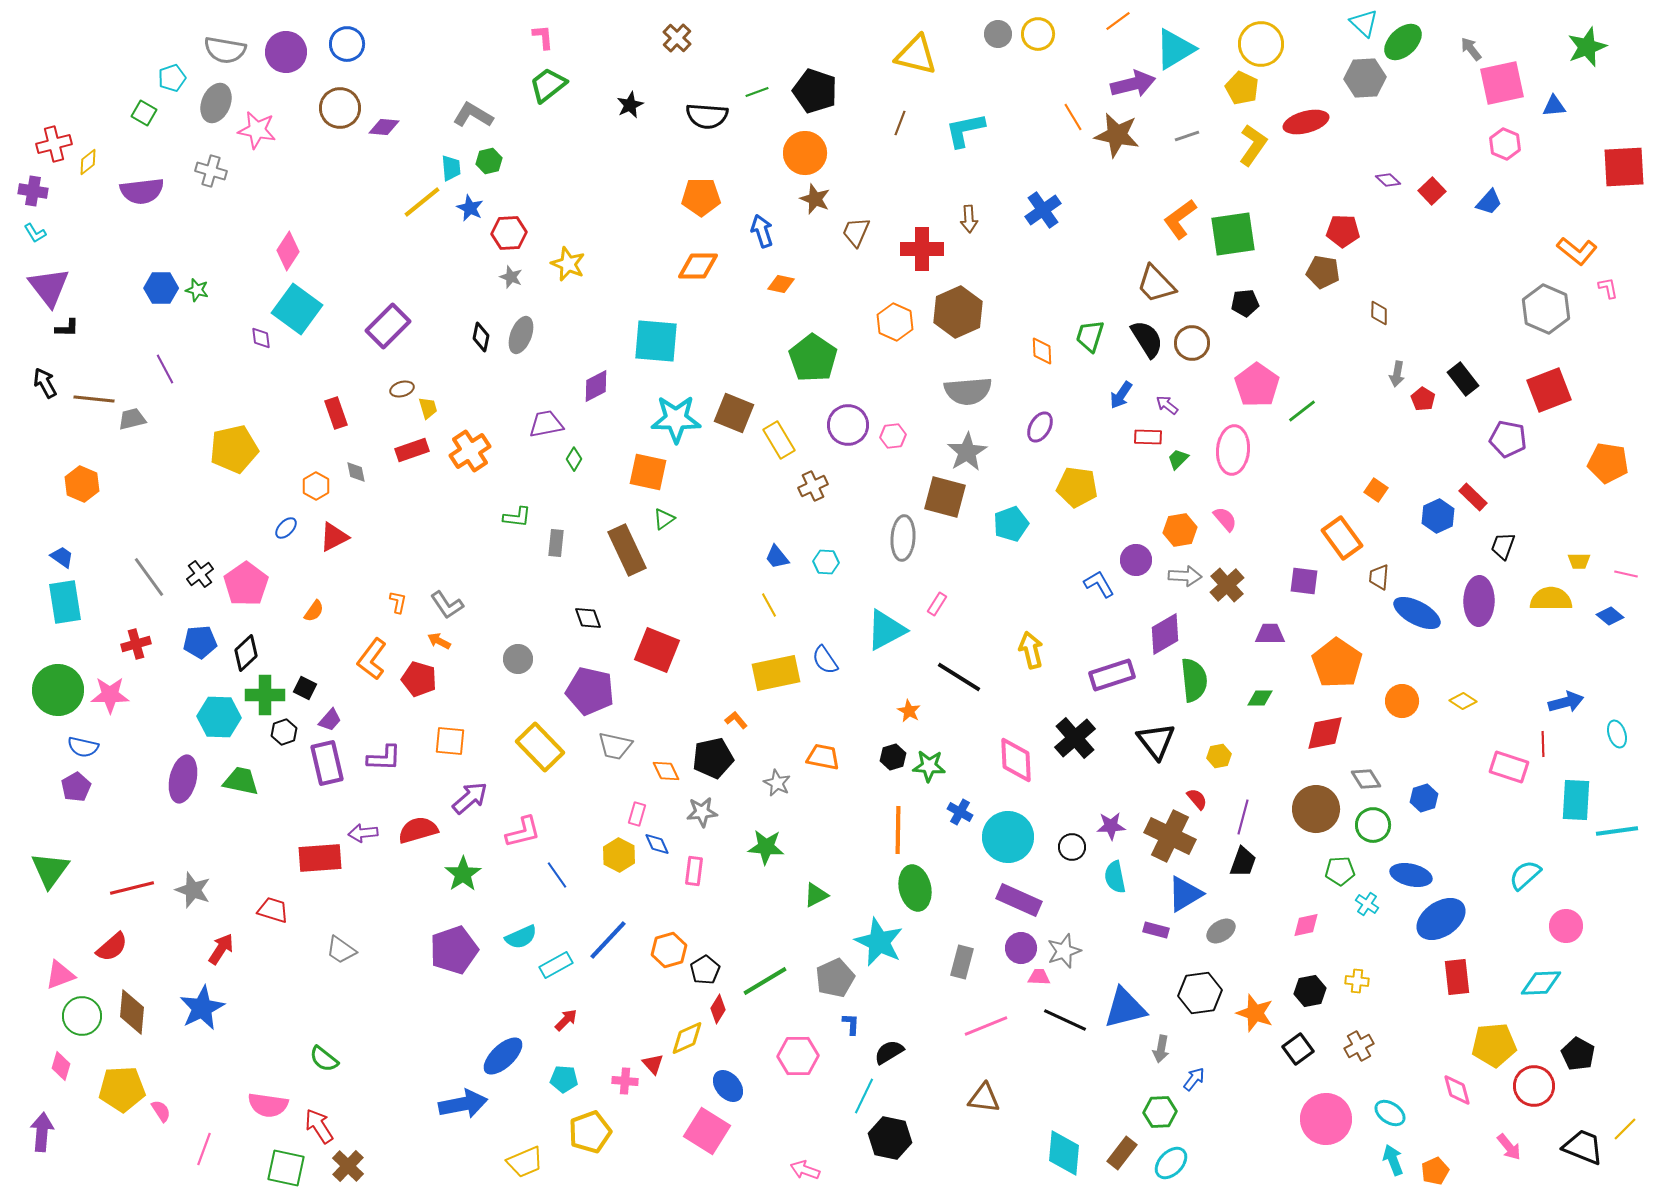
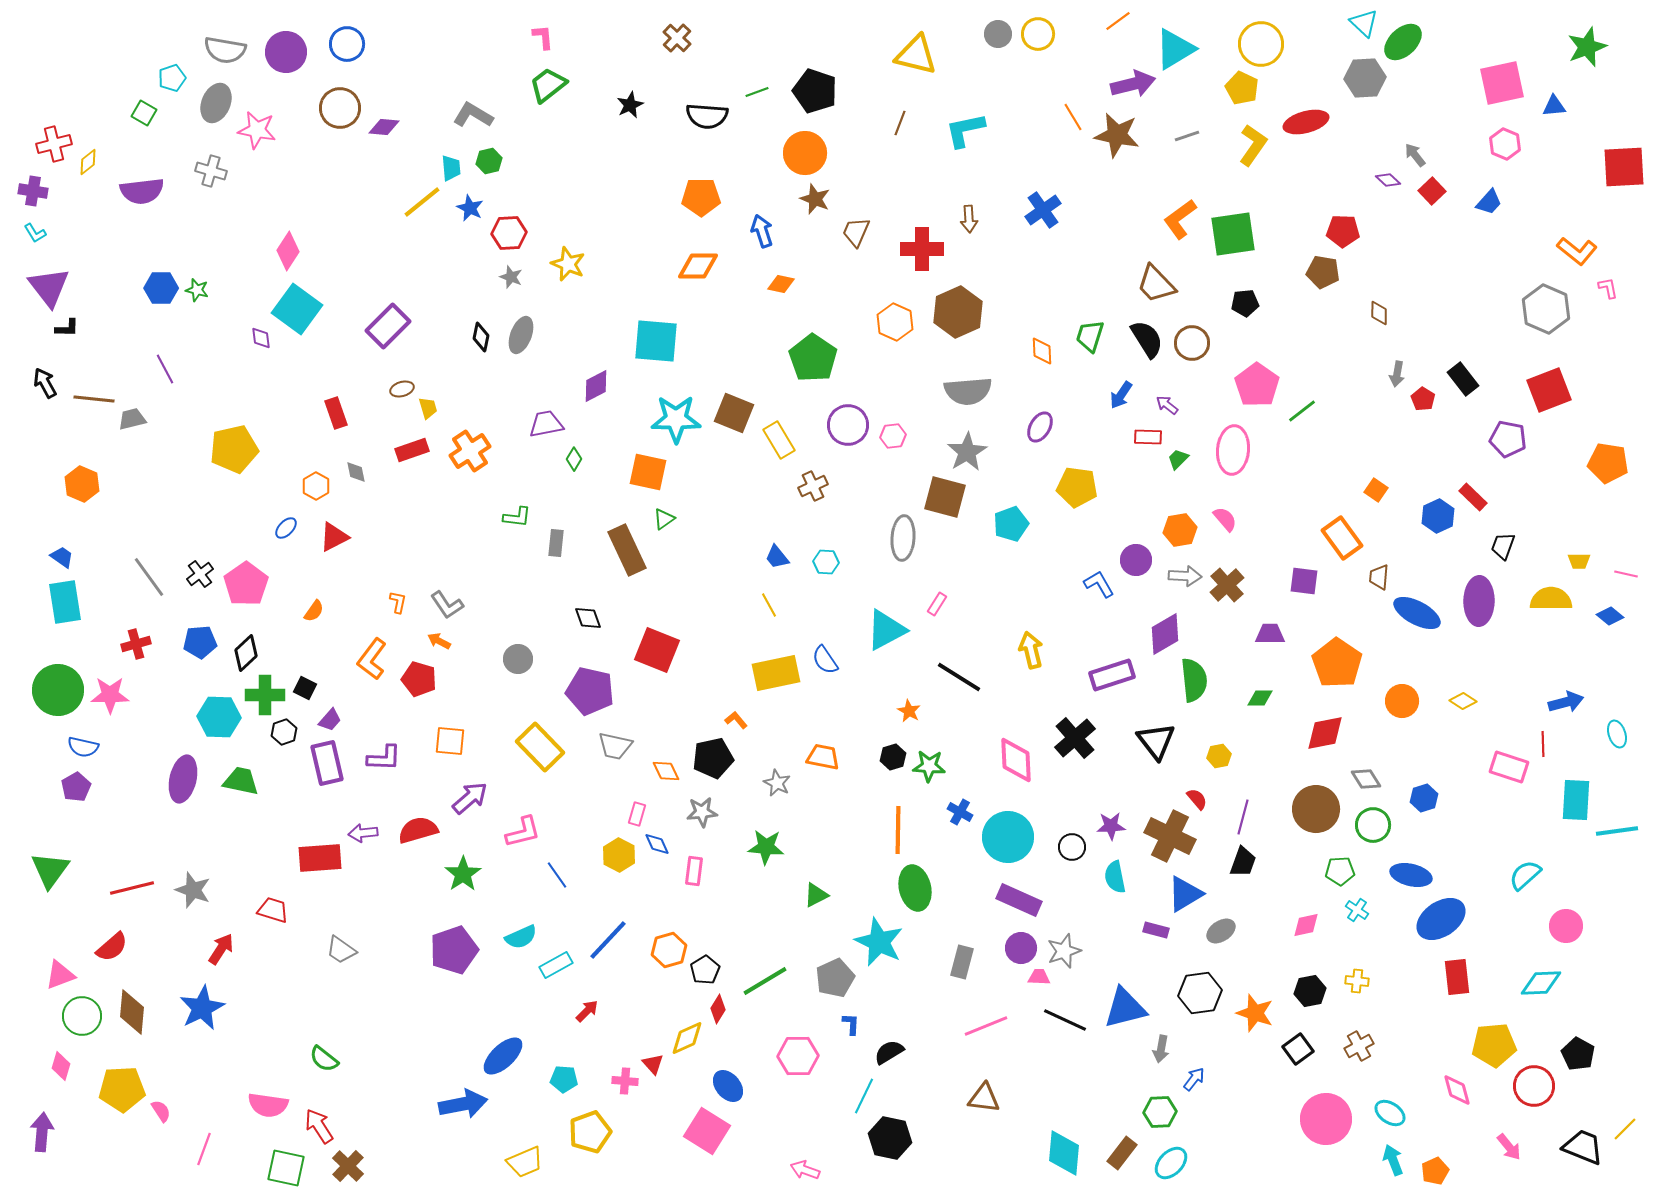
gray arrow at (1471, 49): moved 56 px left, 106 px down
cyan cross at (1367, 904): moved 10 px left, 6 px down
red arrow at (566, 1020): moved 21 px right, 9 px up
